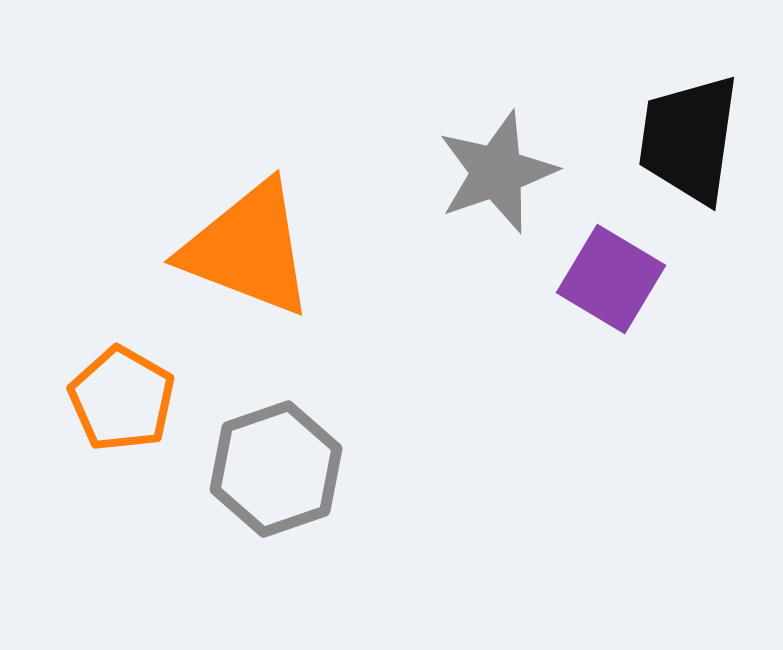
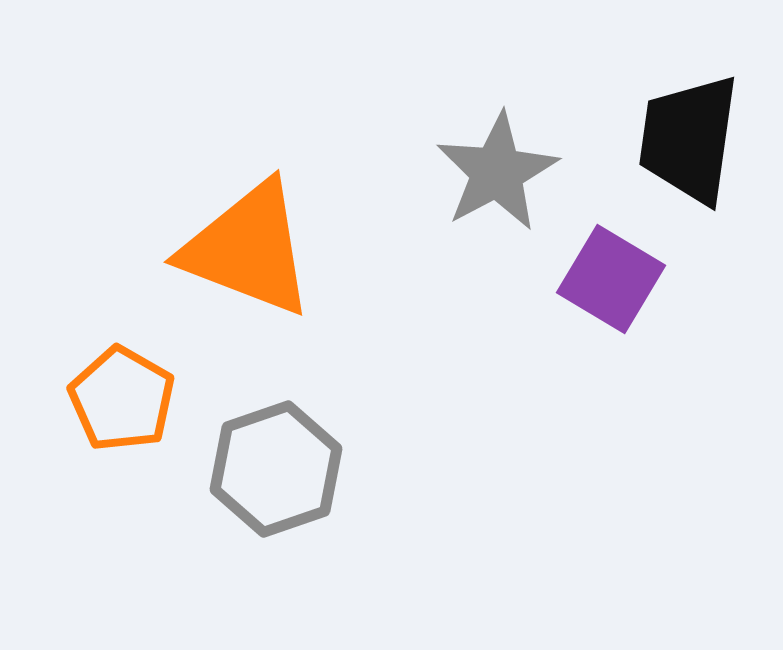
gray star: rotated 9 degrees counterclockwise
